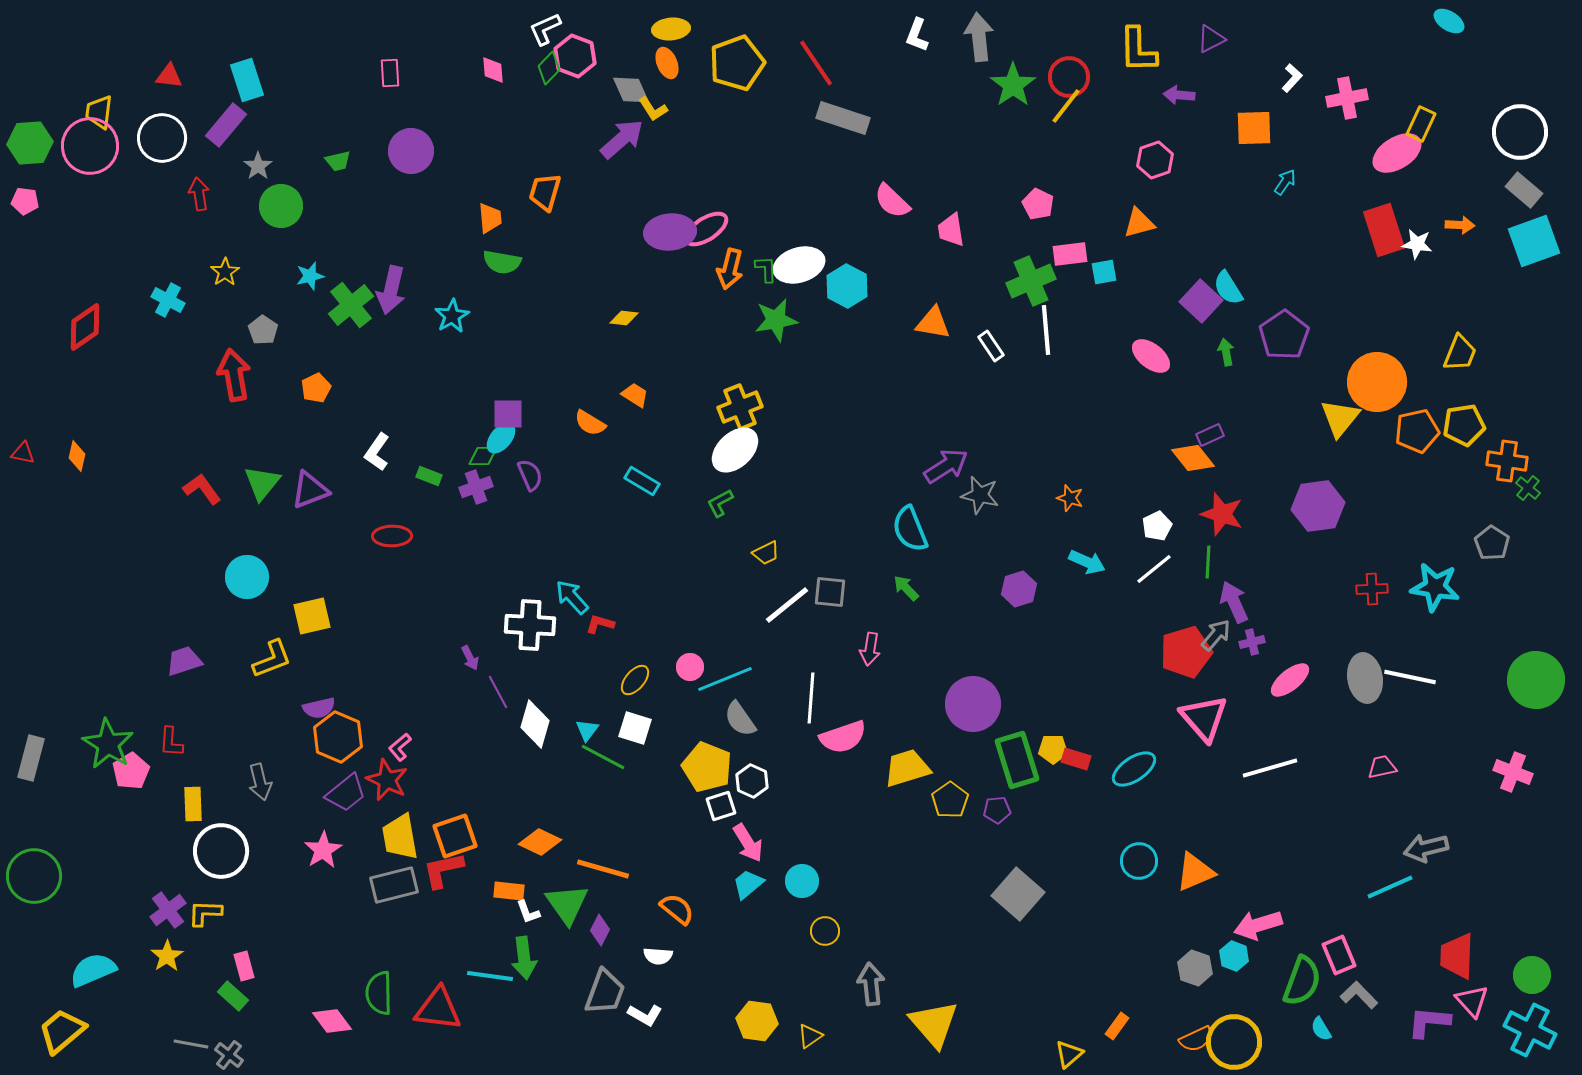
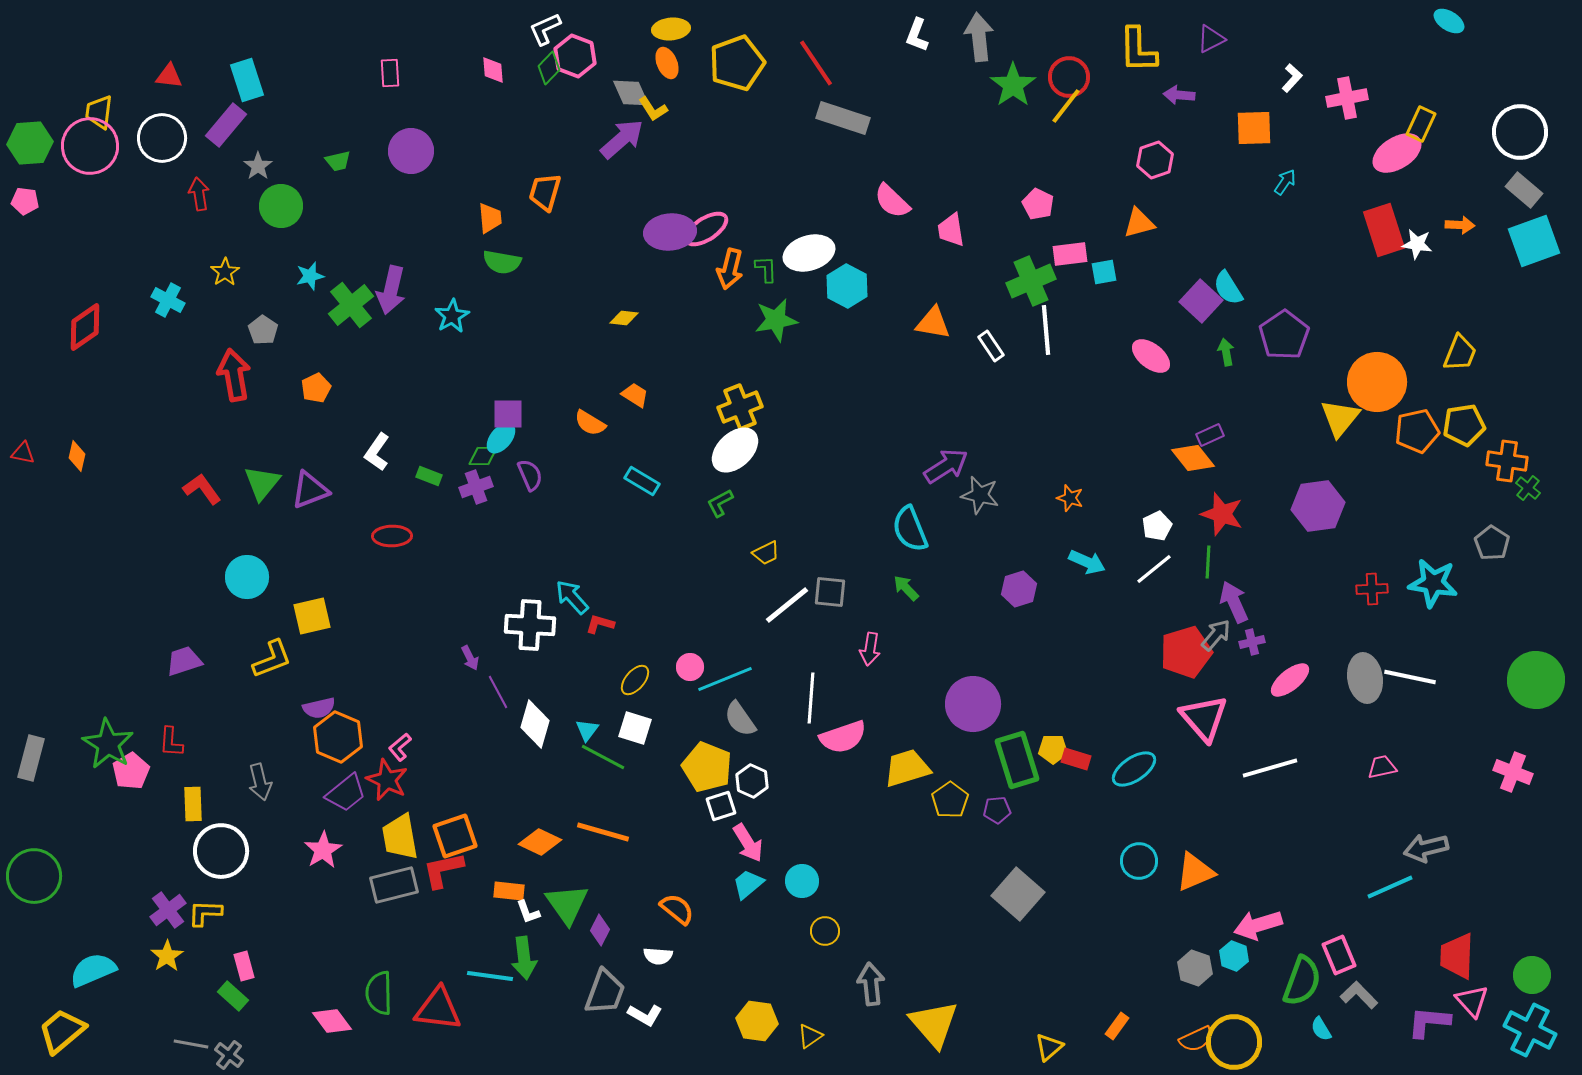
gray diamond at (631, 90): moved 3 px down
white ellipse at (799, 265): moved 10 px right, 12 px up
cyan star at (1435, 587): moved 2 px left, 4 px up
orange line at (603, 869): moved 37 px up
yellow triangle at (1069, 1054): moved 20 px left, 7 px up
